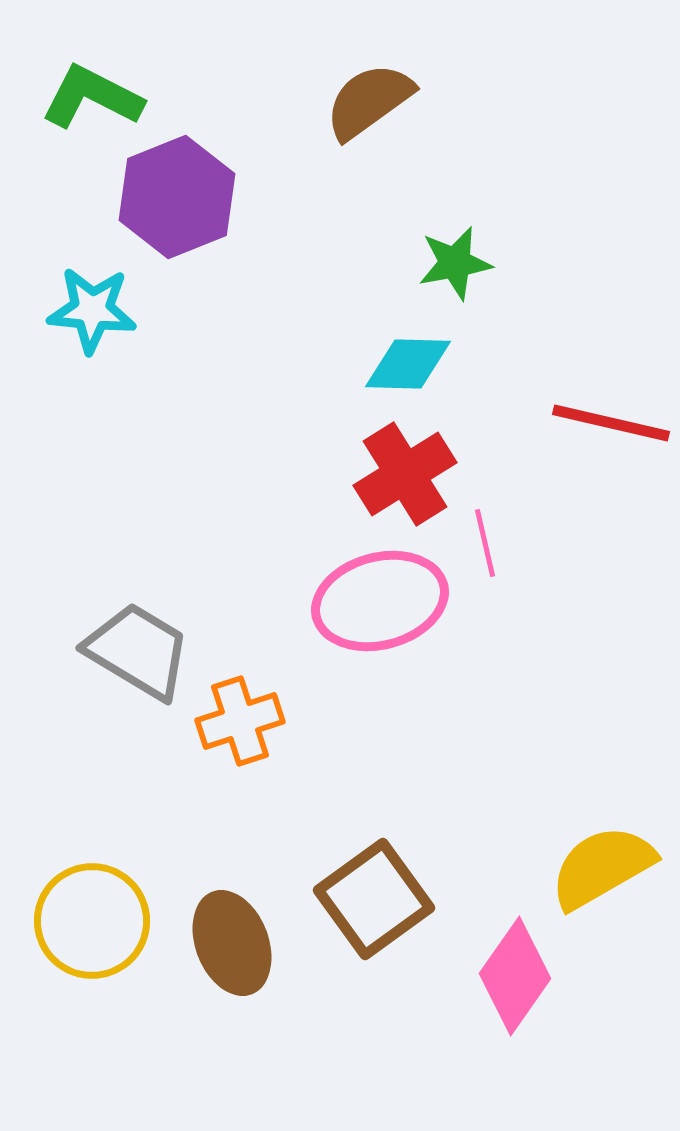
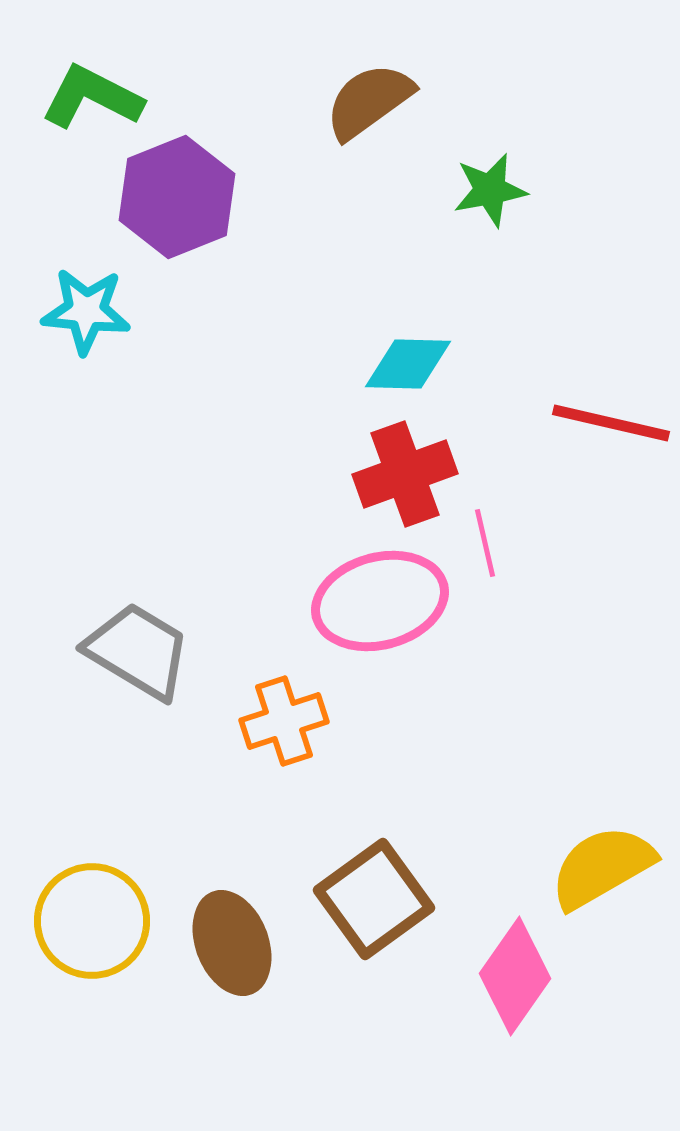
green star: moved 35 px right, 73 px up
cyan star: moved 6 px left, 1 px down
red cross: rotated 12 degrees clockwise
orange cross: moved 44 px right
